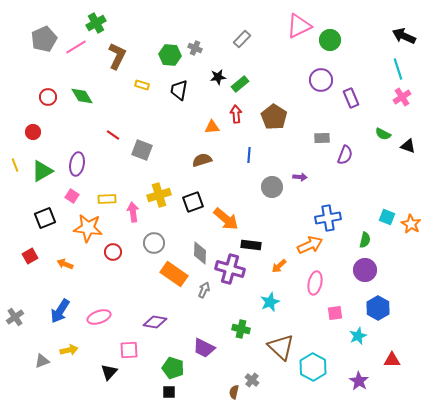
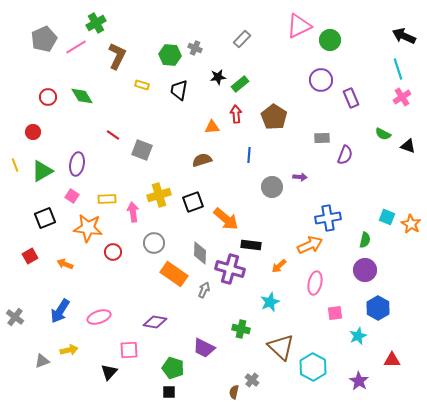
gray cross at (15, 317): rotated 18 degrees counterclockwise
